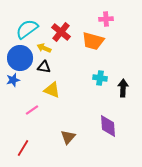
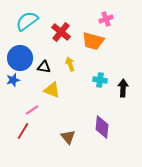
pink cross: rotated 16 degrees counterclockwise
cyan semicircle: moved 8 px up
yellow arrow: moved 26 px right, 16 px down; rotated 48 degrees clockwise
cyan cross: moved 2 px down
purple diamond: moved 6 px left, 1 px down; rotated 10 degrees clockwise
brown triangle: rotated 21 degrees counterclockwise
red line: moved 17 px up
